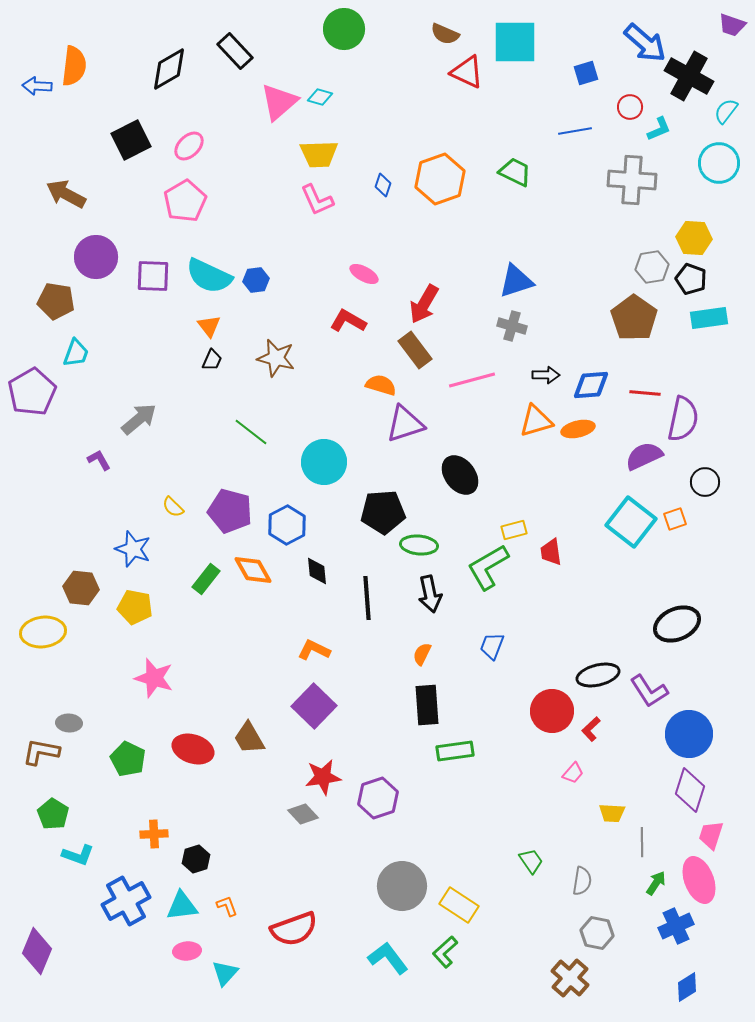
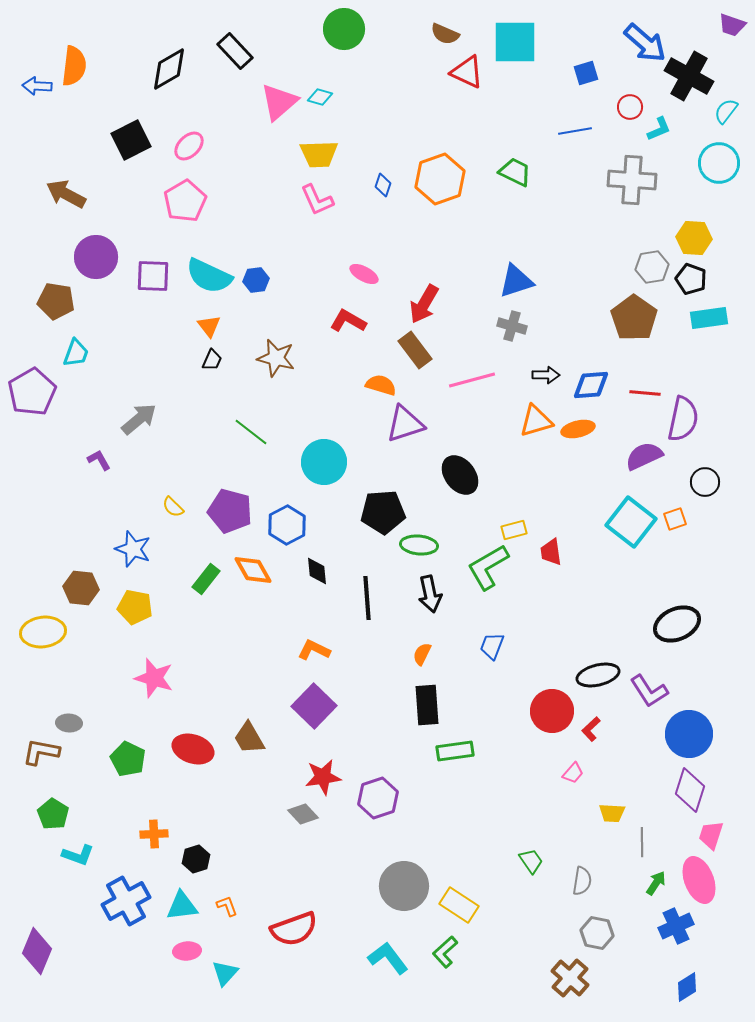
gray circle at (402, 886): moved 2 px right
